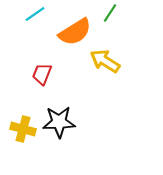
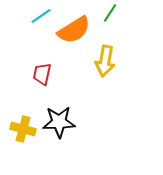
cyan line: moved 6 px right, 2 px down
orange semicircle: moved 1 px left, 2 px up
yellow arrow: rotated 112 degrees counterclockwise
red trapezoid: rotated 10 degrees counterclockwise
